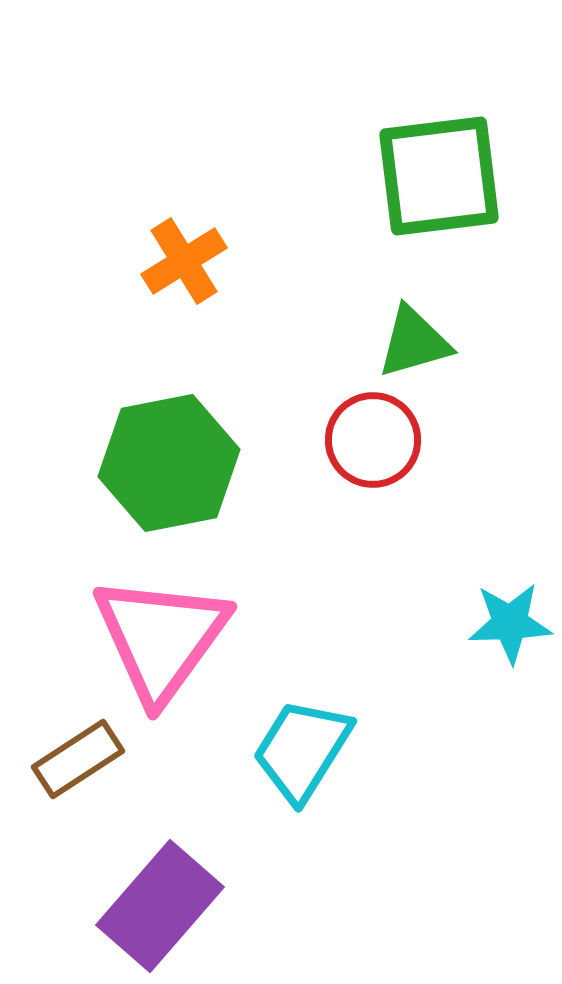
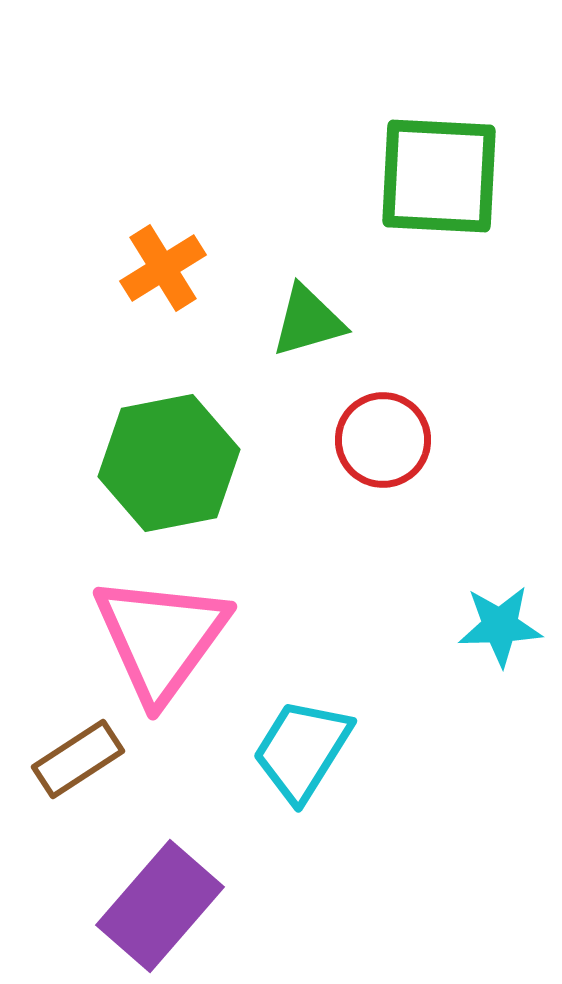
green square: rotated 10 degrees clockwise
orange cross: moved 21 px left, 7 px down
green triangle: moved 106 px left, 21 px up
red circle: moved 10 px right
cyan star: moved 10 px left, 3 px down
